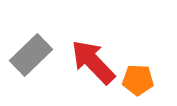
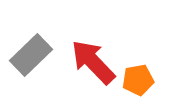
orange pentagon: rotated 12 degrees counterclockwise
